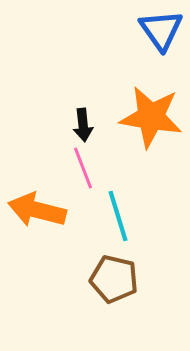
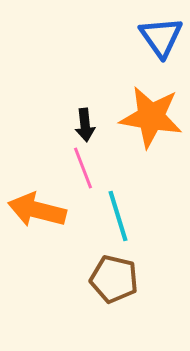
blue triangle: moved 7 px down
black arrow: moved 2 px right
